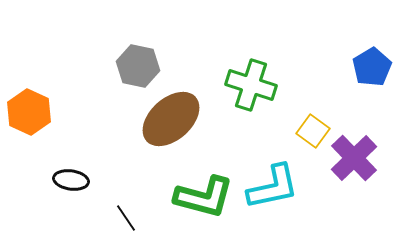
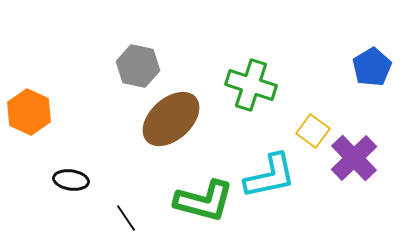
cyan L-shape: moved 3 px left, 11 px up
green L-shape: moved 4 px down
